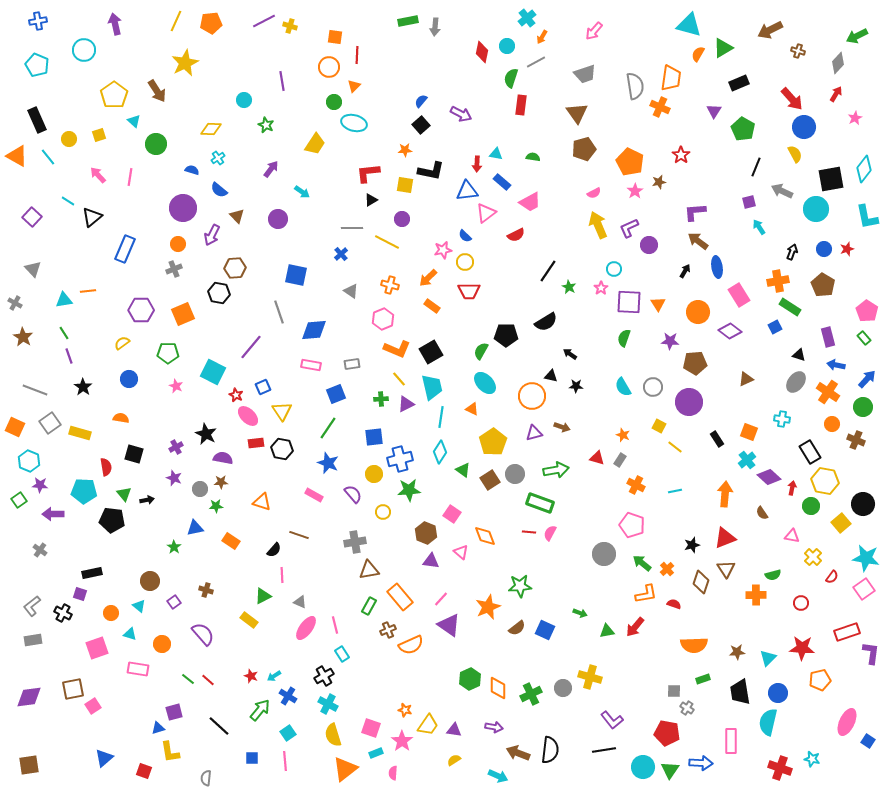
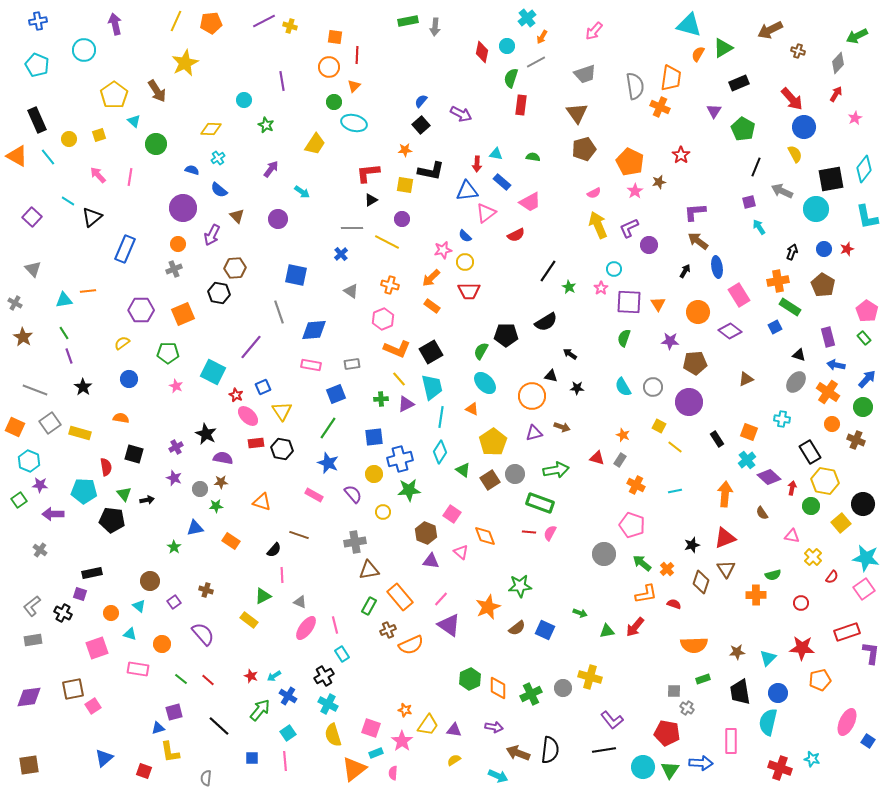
orange arrow at (428, 278): moved 3 px right
black star at (576, 386): moved 1 px right, 2 px down
green line at (188, 679): moved 7 px left
orange triangle at (345, 769): moved 9 px right
